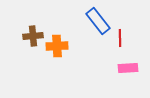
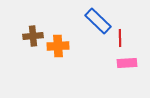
blue rectangle: rotated 8 degrees counterclockwise
orange cross: moved 1 px right
pink rectangle: moved 1 px left, 5 px up
